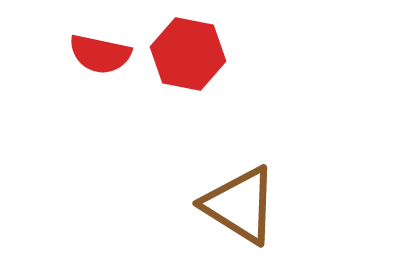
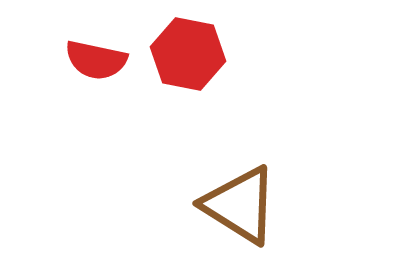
red semicircle: moved 4 px left, 6 px down
